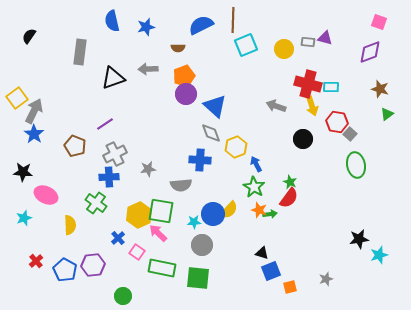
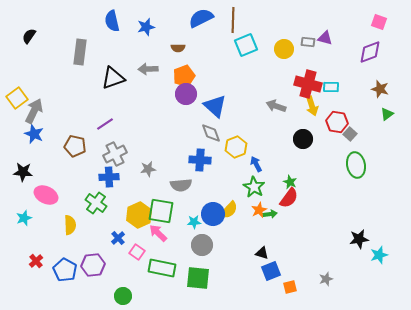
blue semicircle at (201, 25): moved 7 px up
blue star at (34, 134): rotated 12 degrees counterclockwise
brown pentagon at (75, 146): rotated 10 degrees counterclockwise
orange star at (259, 210): rotated 28 degrees clockwise
